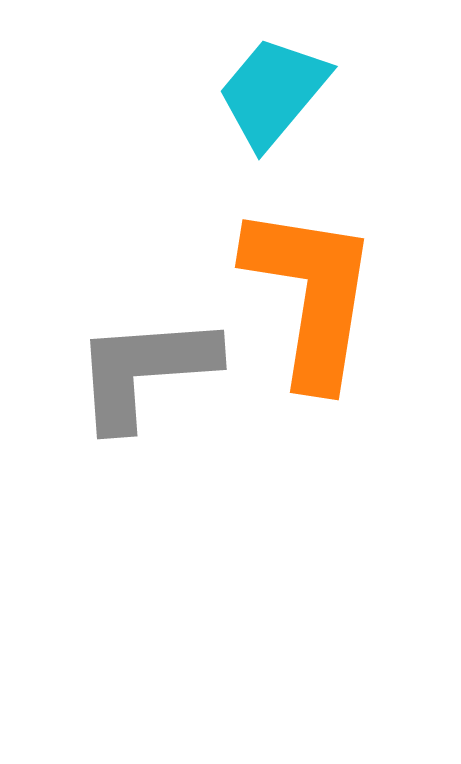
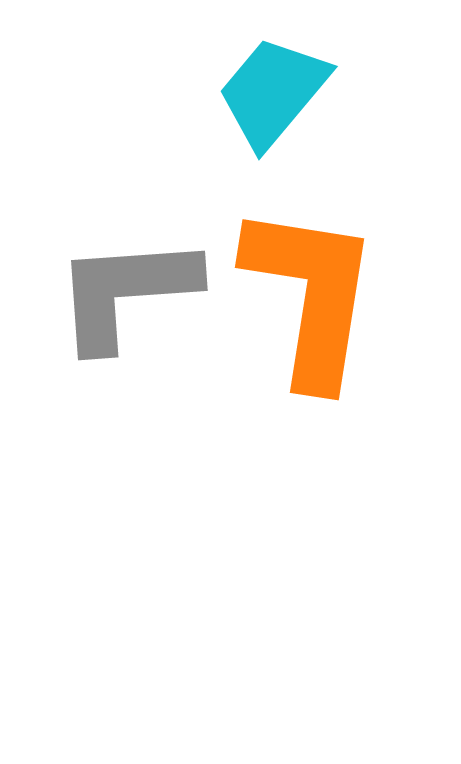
gray L-shape: moved 19 px left, 79 px up
